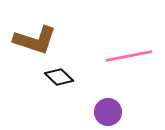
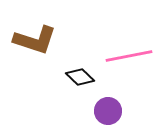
black diamond: moved 21 px right
purple circle: moved 1 px up
